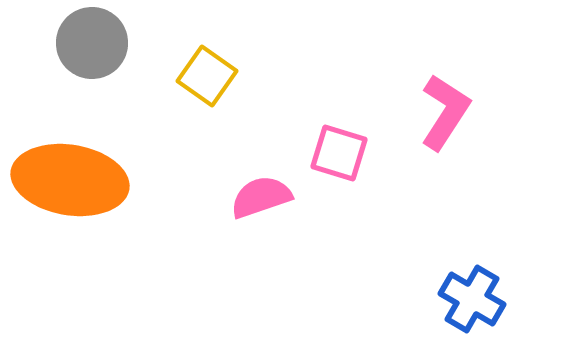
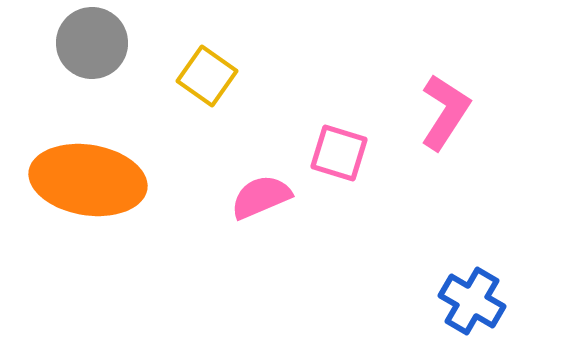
orange ellipse: moved 18 px right
pink semicircle: rotated 4 degrees counterclockwise
blue cross: moved 2 px down
